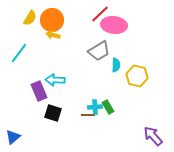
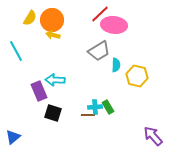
cyan line: moved 3 px left, 2 px up; rotated 65 degrees counterclockwise
